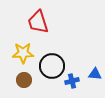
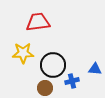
red trapezoid: rotated 100 degrees clockwise
black circle: moved 1 px right, 1 px up
blue triangle: moved 5 px up
brown circle: moved 21 px right, 8 px down
